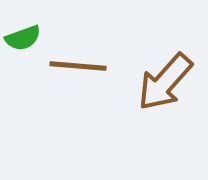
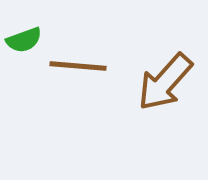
green semicircle: moved 1 px right, 2 px down
